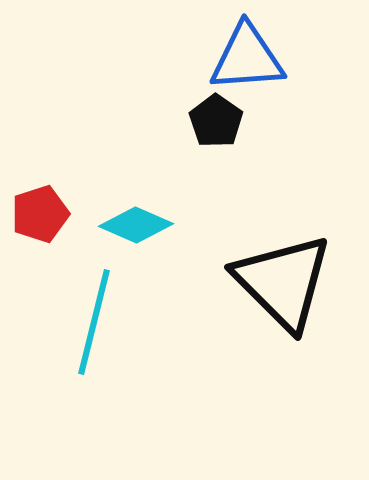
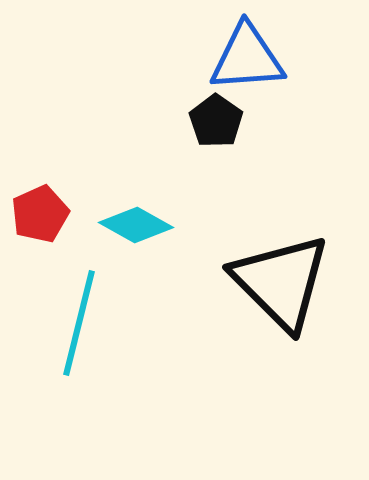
red pentagon: rotated 6 degrees counterclockwise
cyan diamond: rotated 6 degrees clockwise
black triangle: moved 2 px left
cyan line: moved 15 px left, 1 px down
